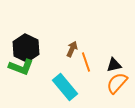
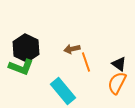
brown arrow: rotated 126 degrees counterclockwise
black triangle: moved 5 px right, 1 px up; rotated 49 degrees clockwise
orange semicircle: rotated 15 degrees counterclockwise
cyan rectangle: moved 2 px left, 4 px down
